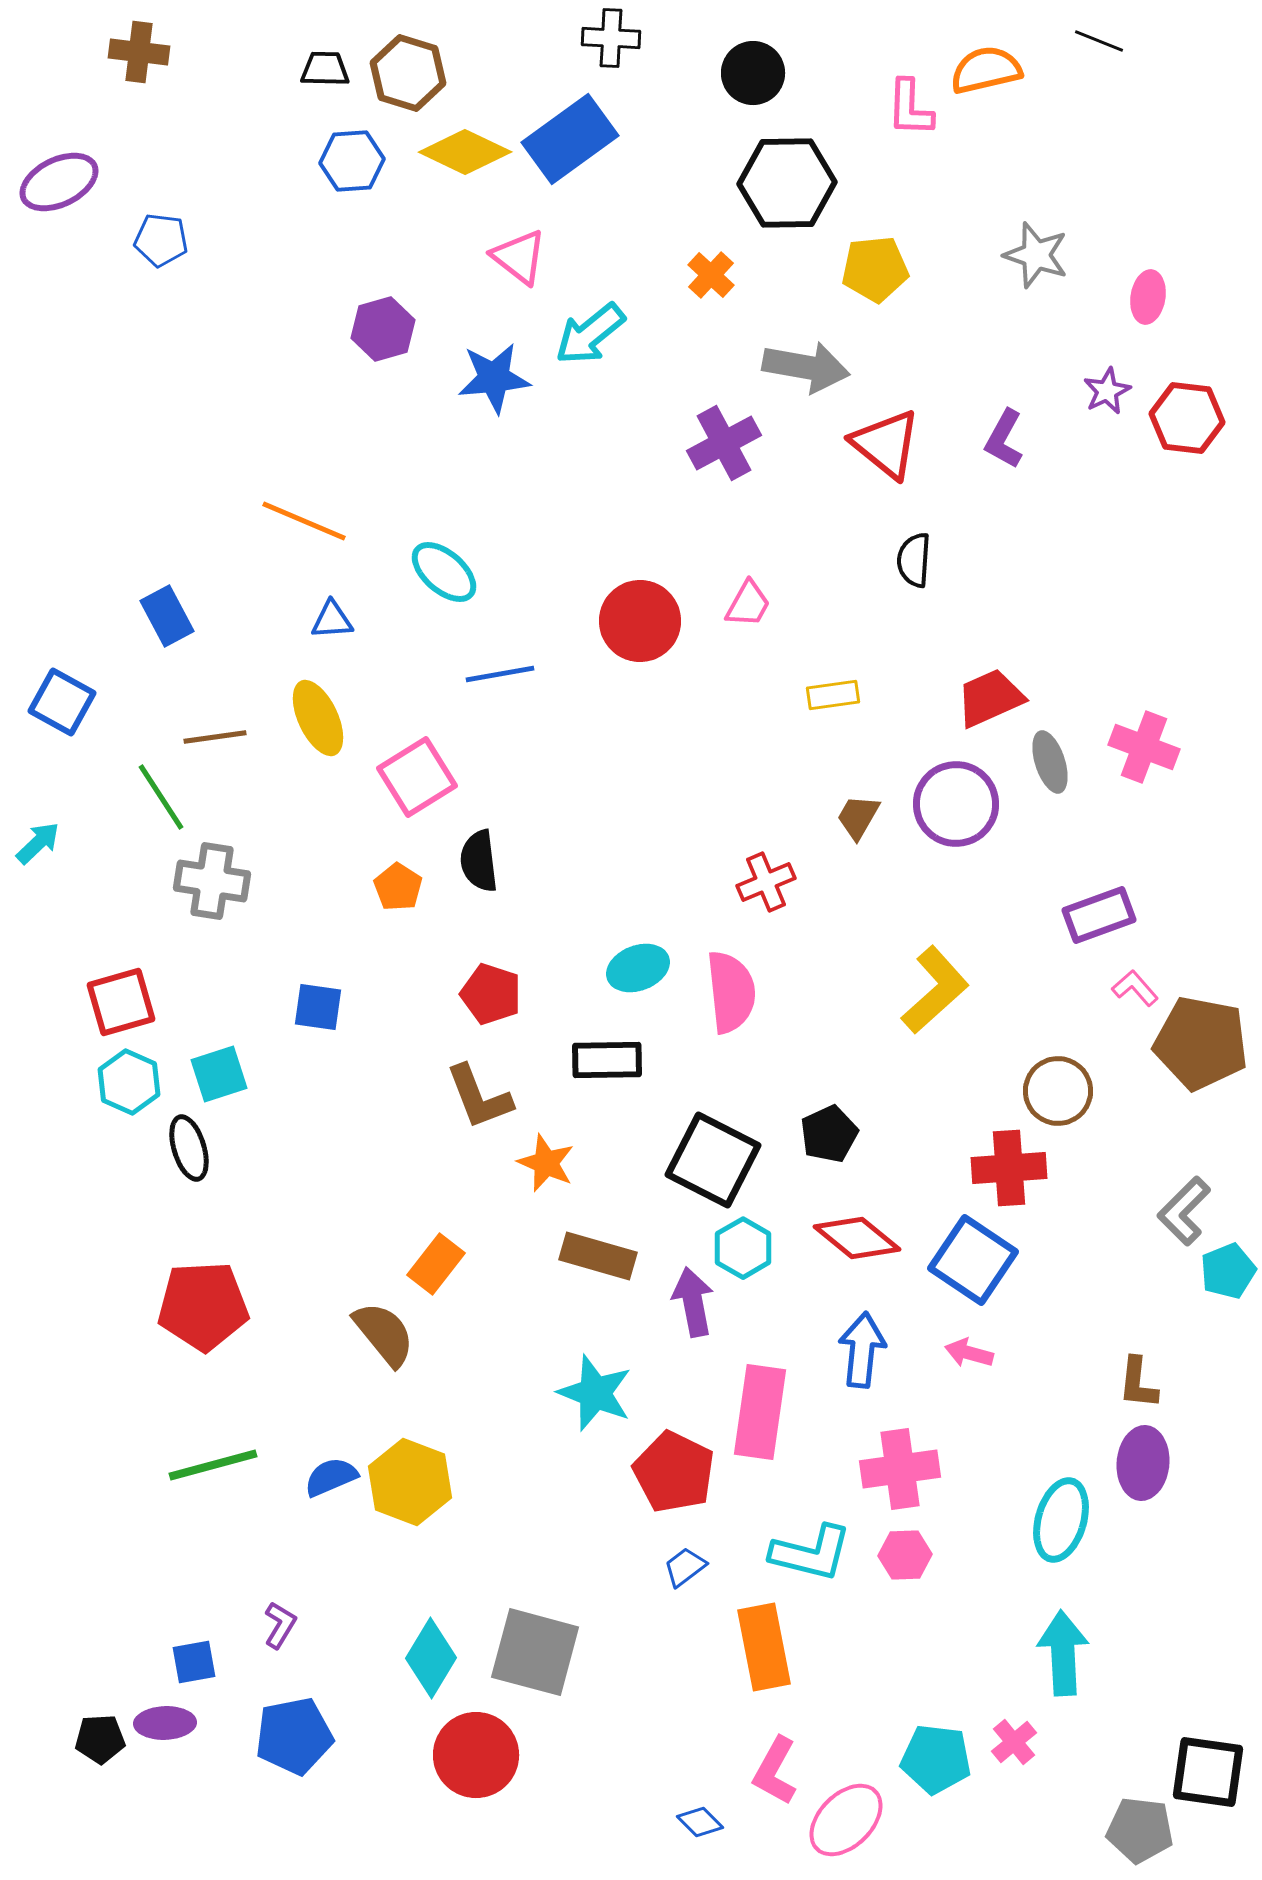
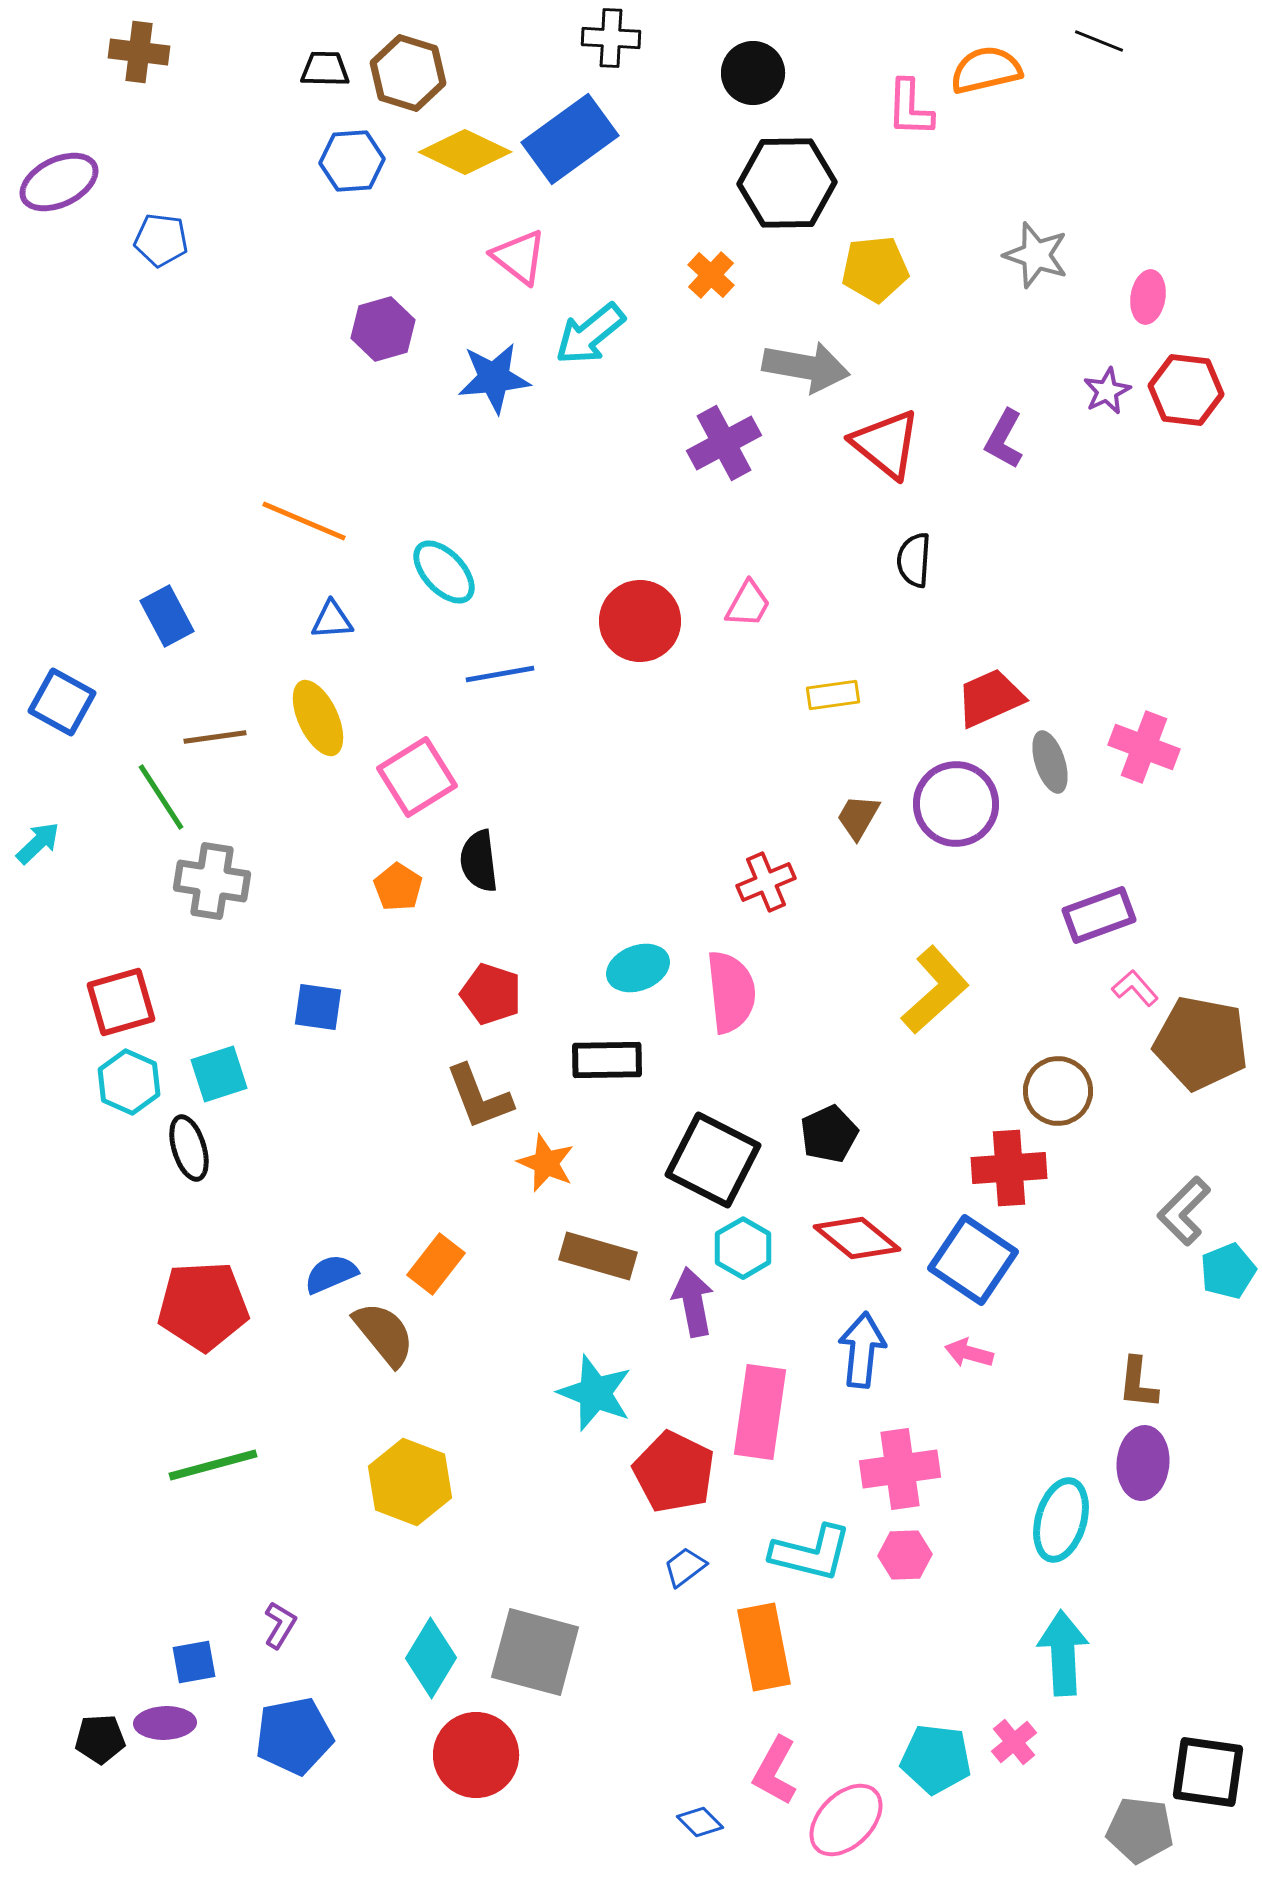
red hexagon at (1187, 418): moved 1 px left, 28 px up
cyan ellipse at (444, 572): rotated 6 degrees clockwise
blue semicircle at (331, 1477): moved 203 px up
